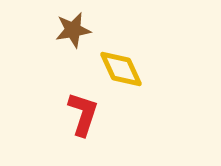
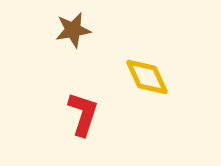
yellow diamond: moved 26 px right, 8 px down
